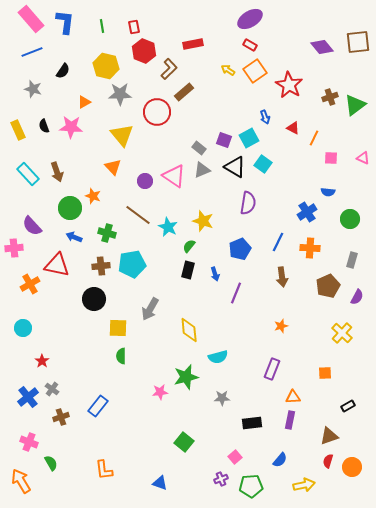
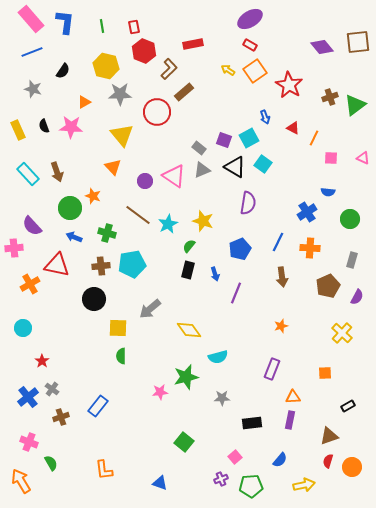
cyan star at (168, 227): moved 3 px up; rotated 18 degrees clockwise
gray arrow at (150, 309): rotated 20 degrees clockwise
yellow diamond at (189, 330): rotated 30 degrees counterclockwise
